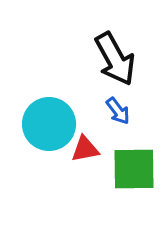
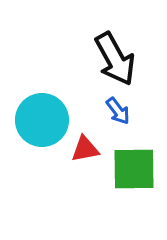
cyan circle: moved 7 px left, 4 px up
